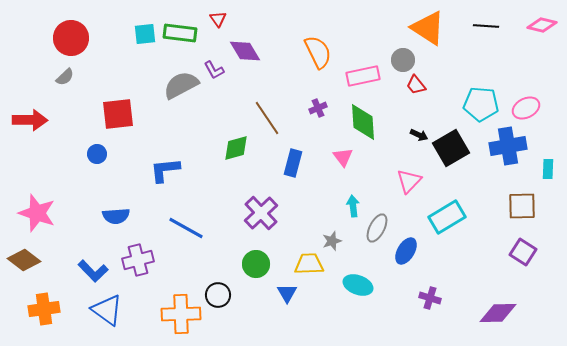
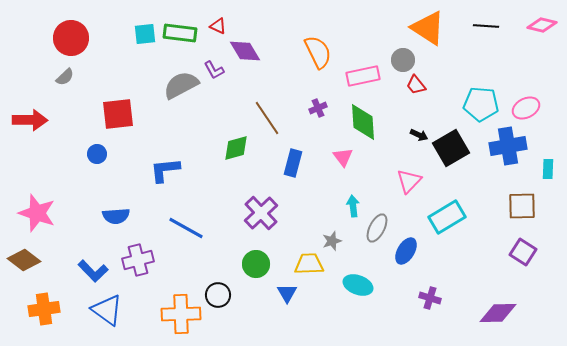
red triangle at (218, 19): moved 7 px down; rotated 30 degrees counterclockwise
